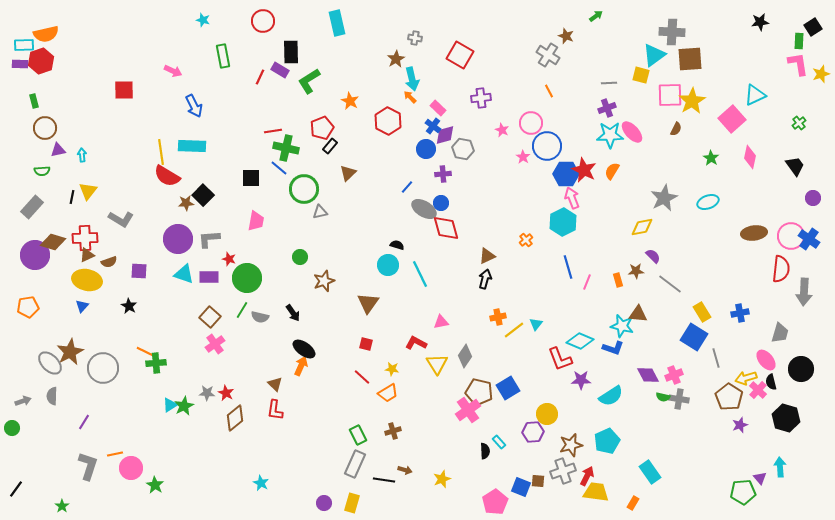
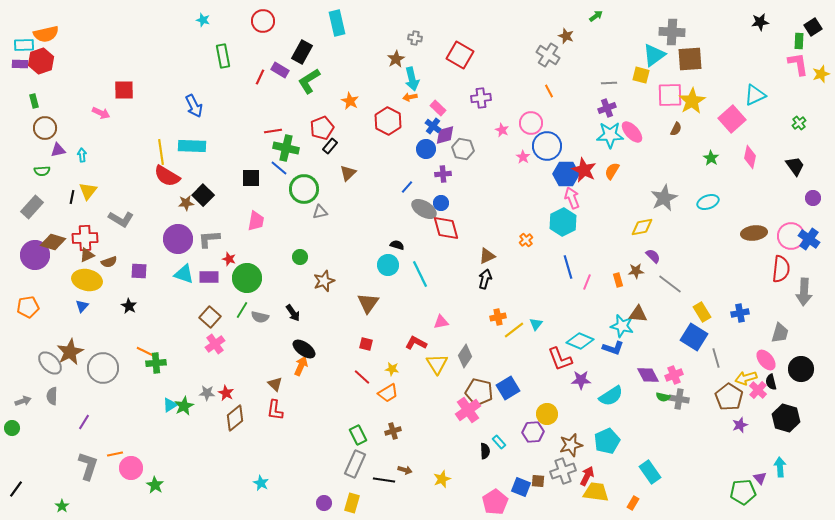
black rectangle at (291, 52): moved 11 px right; rotated 30 degrees clockwise
pink arrow at (173, 71): moved 72 px left, 42 px down
orange arrow at (410, 97): rotated 56 degrees counterclockwise
